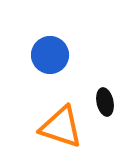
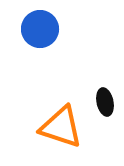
blue circle: moved 10 px left, 26 px up
